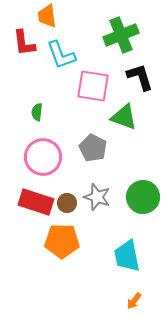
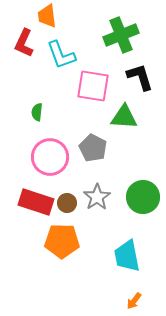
red L-shape: rotated 32 degrees clockwise
green triangle: rotated 16 degrees counterclockwise
pink circle: moved 7 px right
gray star: rotated 20 degrees clockwise
